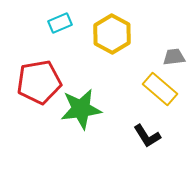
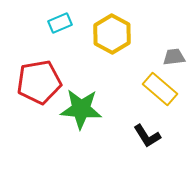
green star: rotated 12 degrees clockwise
